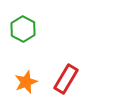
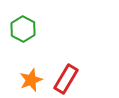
orange star: moved 5 px right, 2 px up
